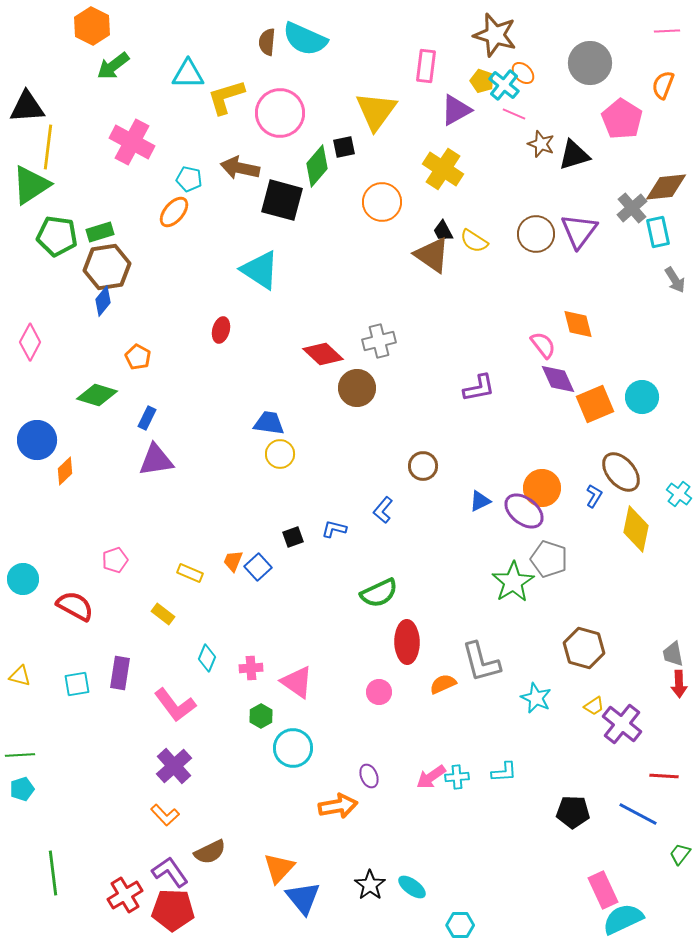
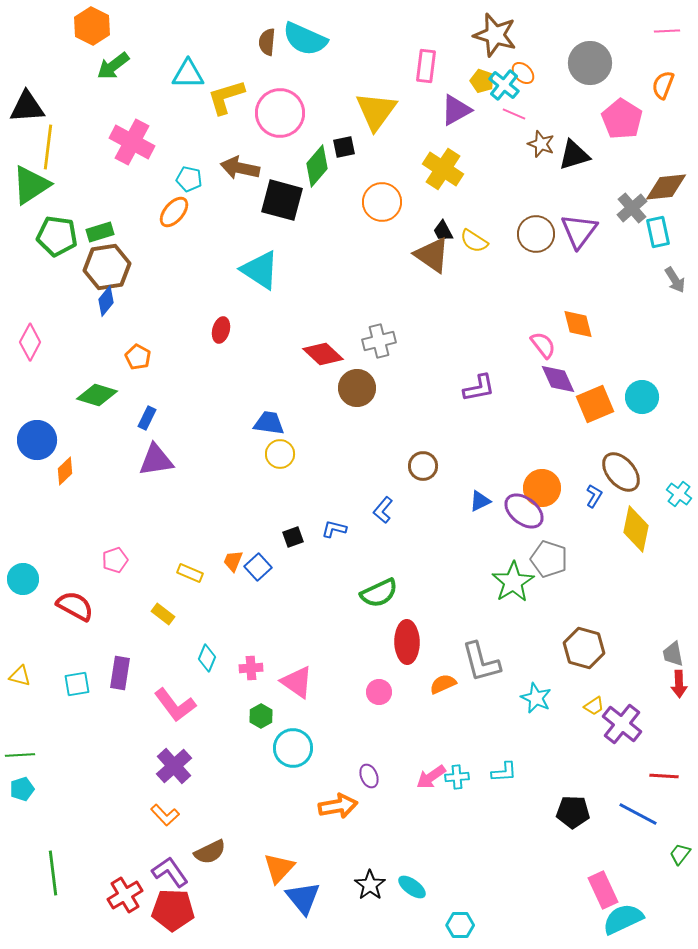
blue diamond at (103, 301): moved 3 px right
